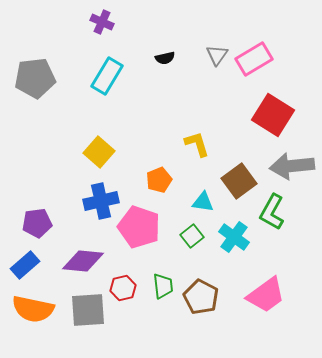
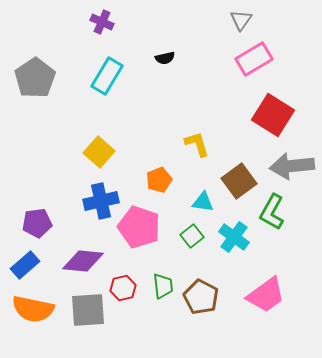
gray triangle: moved 24 px right, 35 px up
gray pentagon: rotated 27 degrees counterclockwise
